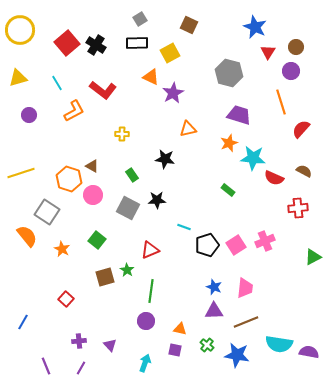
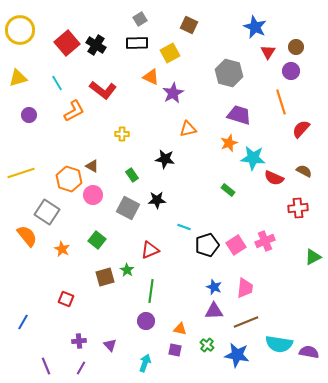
red square at (66, 299): rotated 21 degrees counterclockwise
